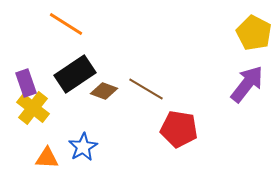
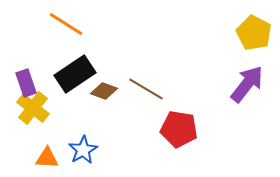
blue star: moved 3 px down
